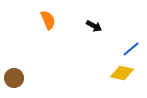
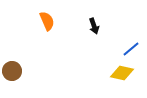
orange semicircle: moved 1 px left, 1 px down
black arrow: rotated 42 degrees clockwise
brown circle: moved 2 px left, 7 px up
